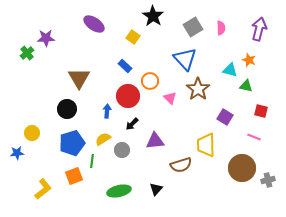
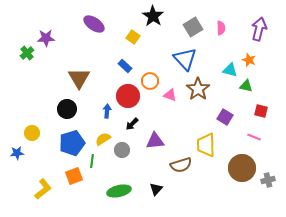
pink triangle: moved 3 px up; rotated 24 degrees counterclockwise
